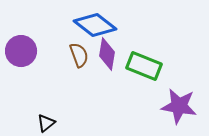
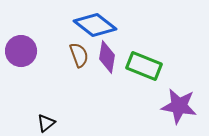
purple diamond: moved 3 px down
